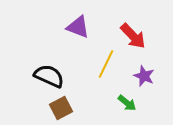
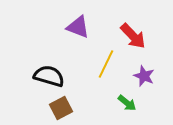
black semicircle: rotated 8 degrees counterclockwise
